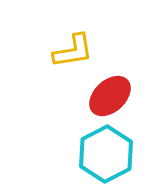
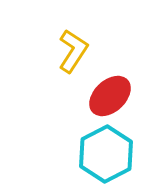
yellow L-shape: rotated 48 degrees counterclockwise
